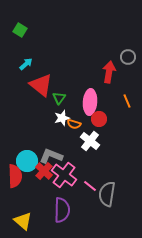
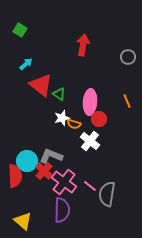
red arrow: moved 26 px left, 27 px up
green triangle: moved 4 px up; rotated 32 degrees counterclockwise
pink cross: moved 7 px down
